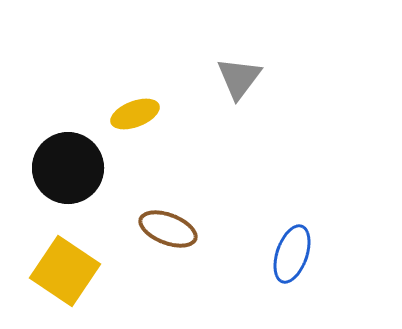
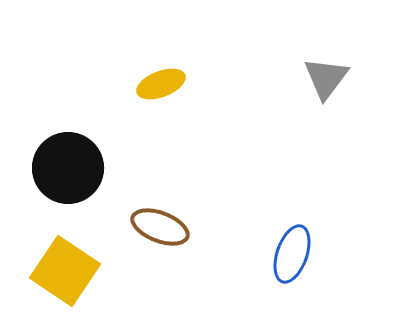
gray triangle: moved 87 px right
yellow ellipse: moved 26 px right, 30 px up
brown ellipse: moved 8 px left, 2 px up
